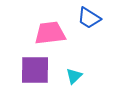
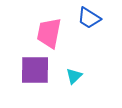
pink trapezoid: moved 1 px left; rotated 72 degrees counterclockwise
